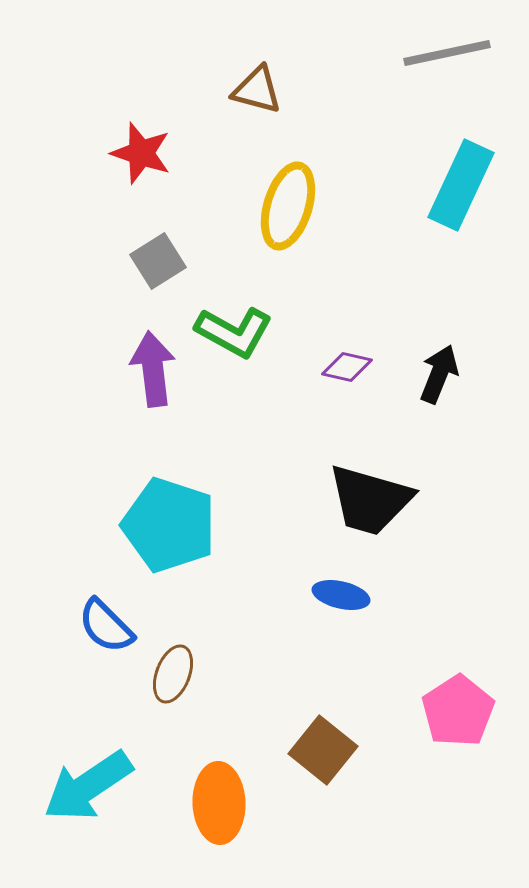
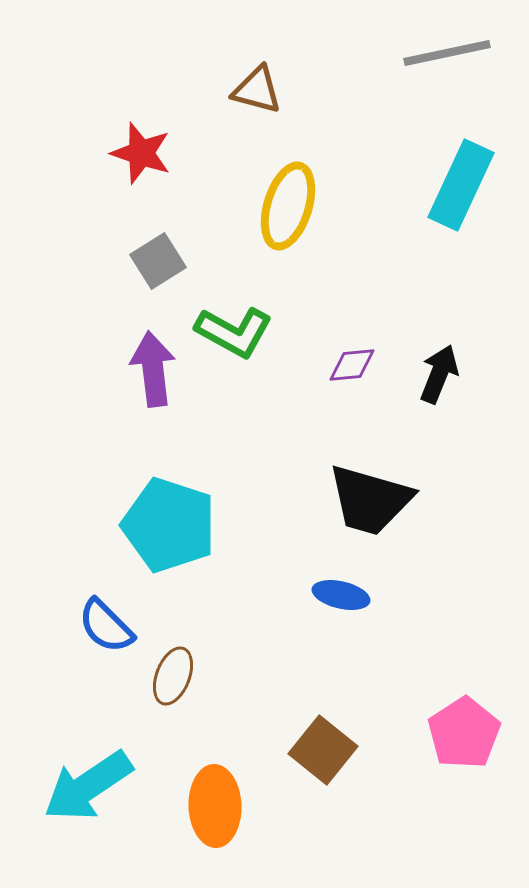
purple diamond: moved 5 px right, 2 px up; rotated 18 degrees counterclockwise
brown ellipse: moved 2 px down
pink pentagon: moved 6 px right, 22 px down
orange ellipse: moved 4 px left, 3 px down
